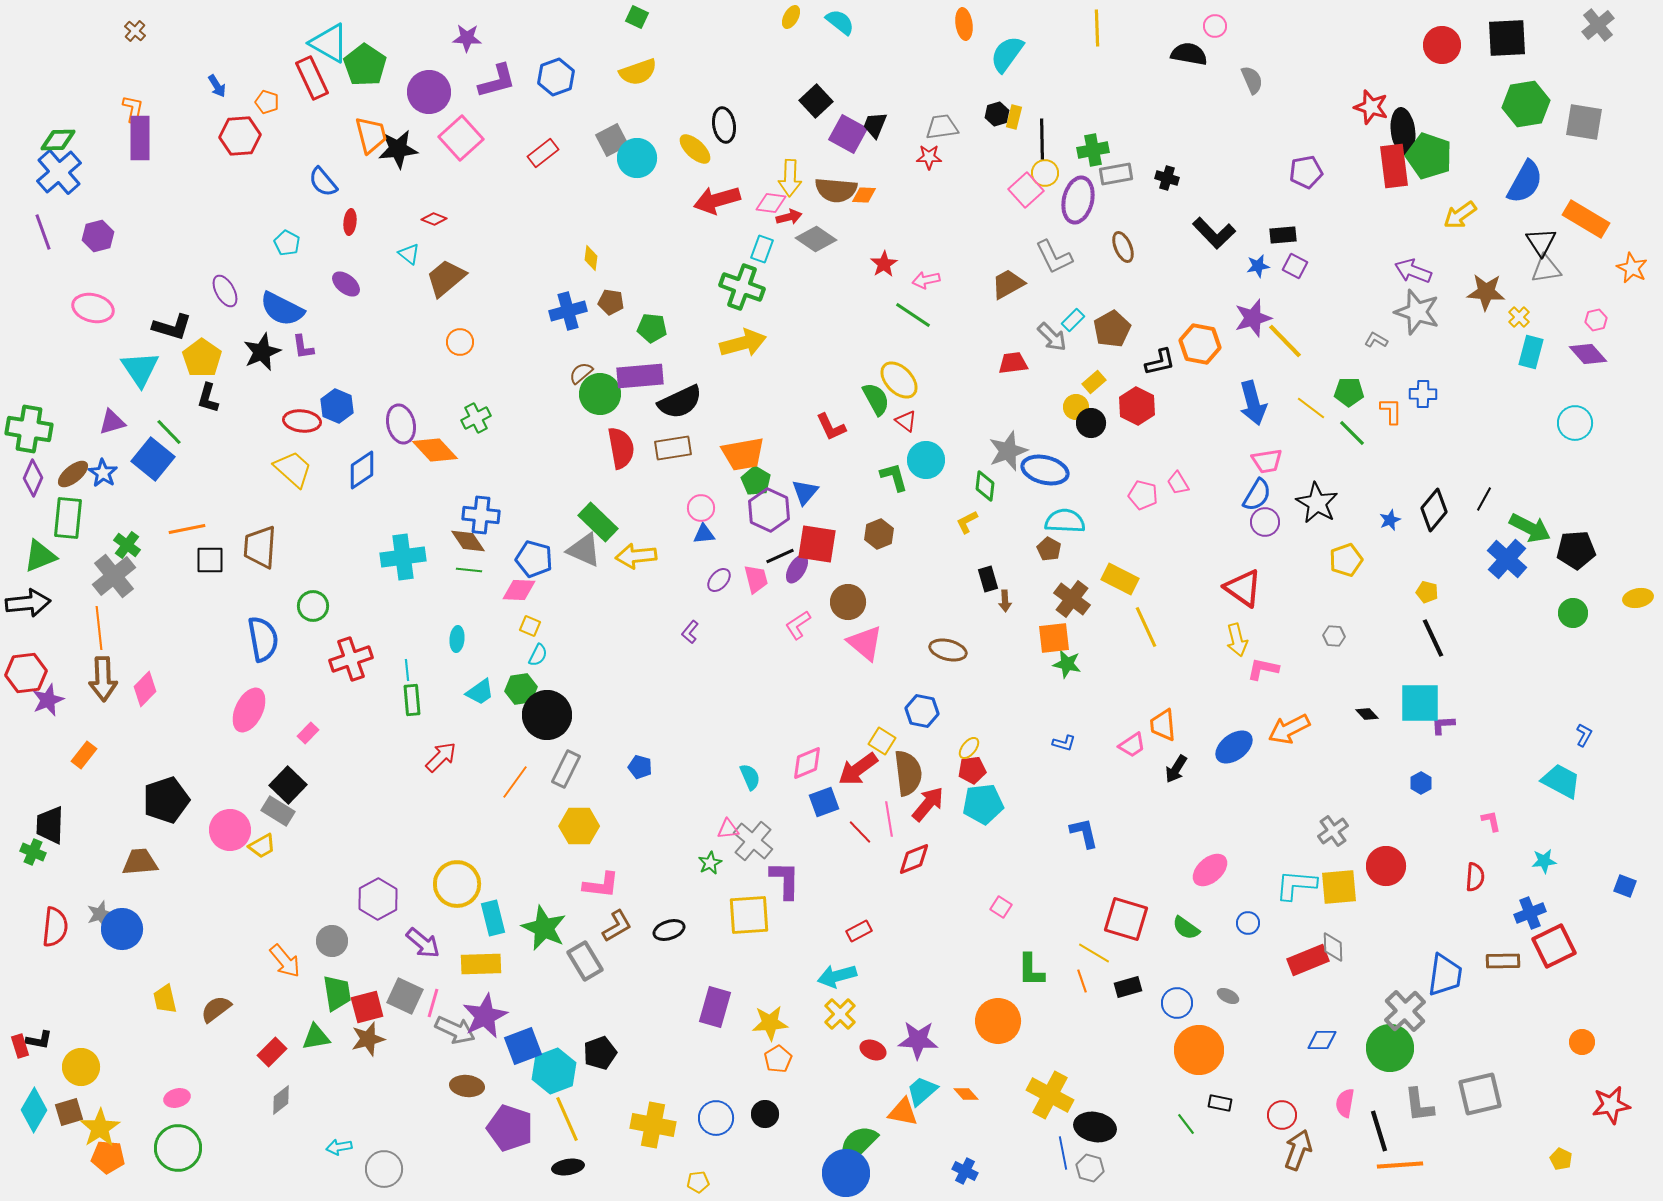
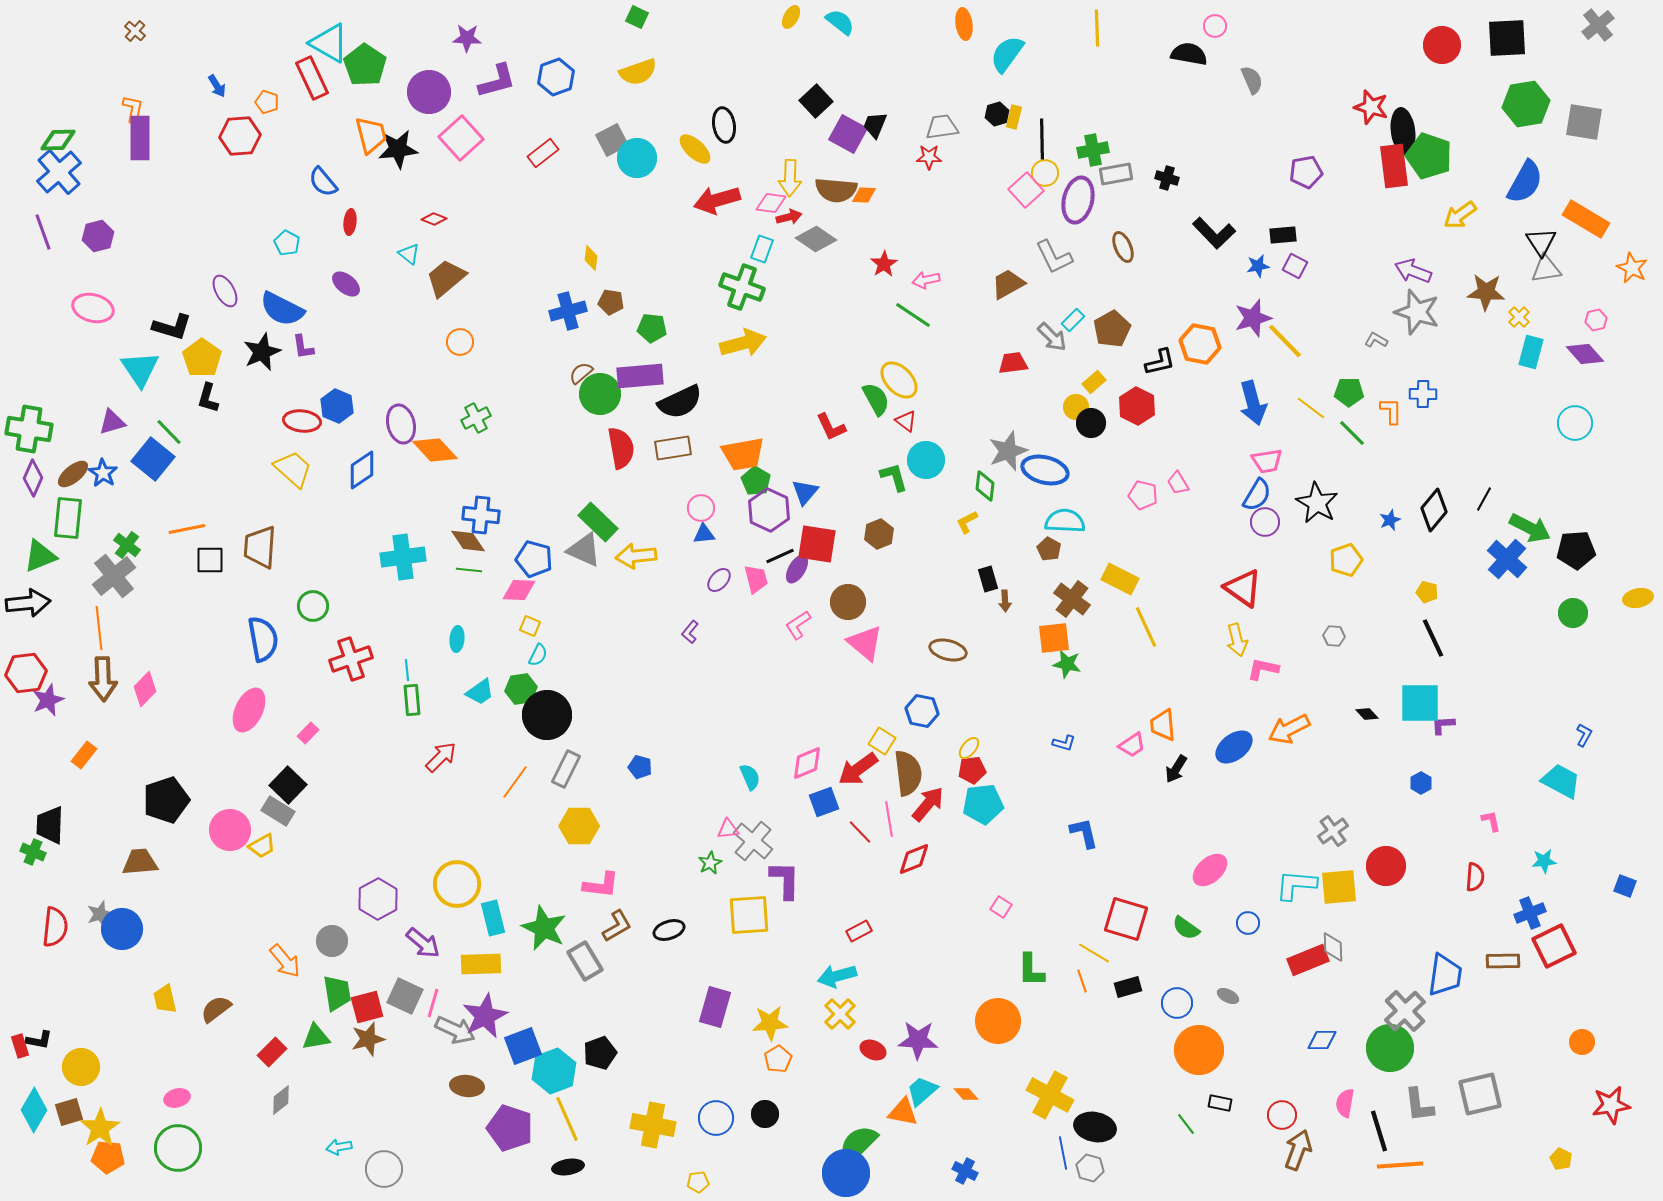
purple diamond at (1588, 354): moved 3 px left
